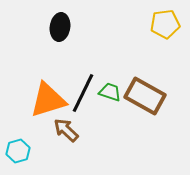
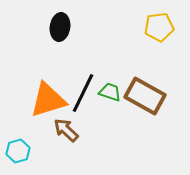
yellow pentagon: moved 6 px left, 3 px down
